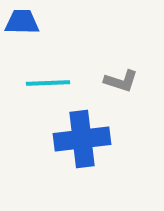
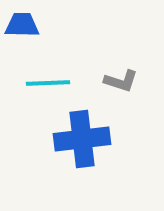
blue trapezoid: moved 3 px down
